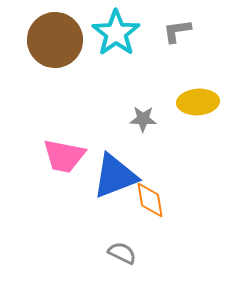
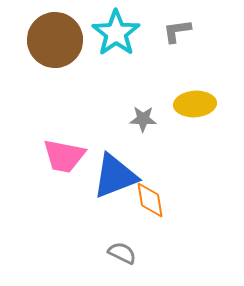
yellow ellipse: moved 3 px left, 2 px down
